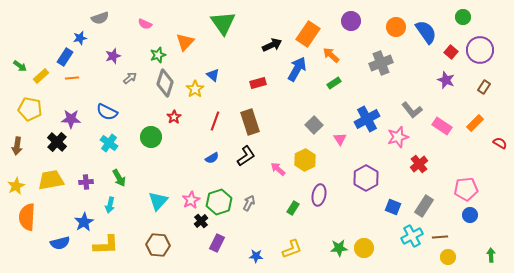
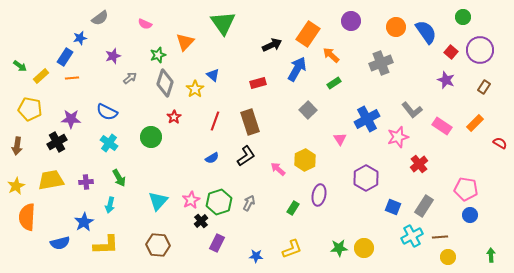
gray semicircle at (100, 18): rotated 18 degrees counterclockwise
gray square at (314, 125): moved 6 px left, 15 px up
black cross at (57, 142): rotated 18 degrees clockwise
pink pentagon at (466, 189): rotated 15 degrees clockwise
